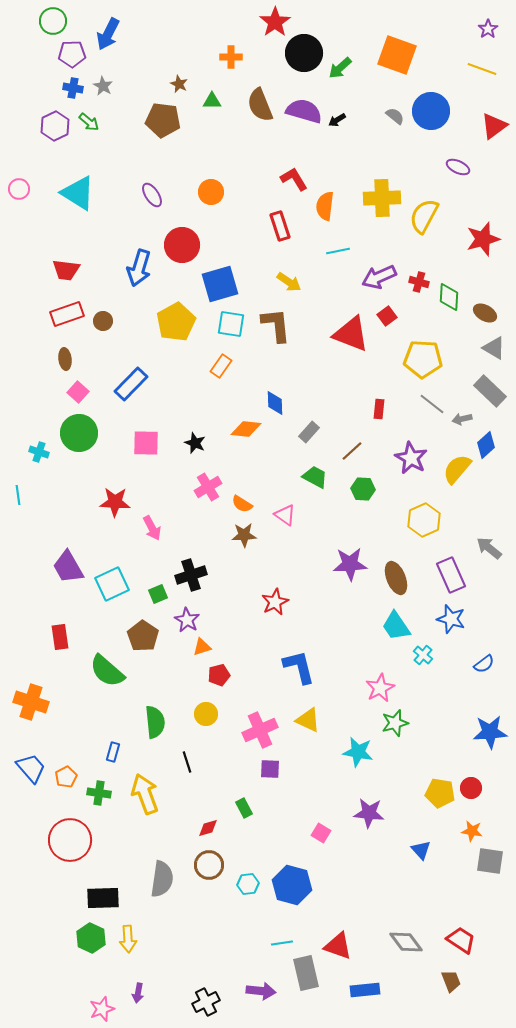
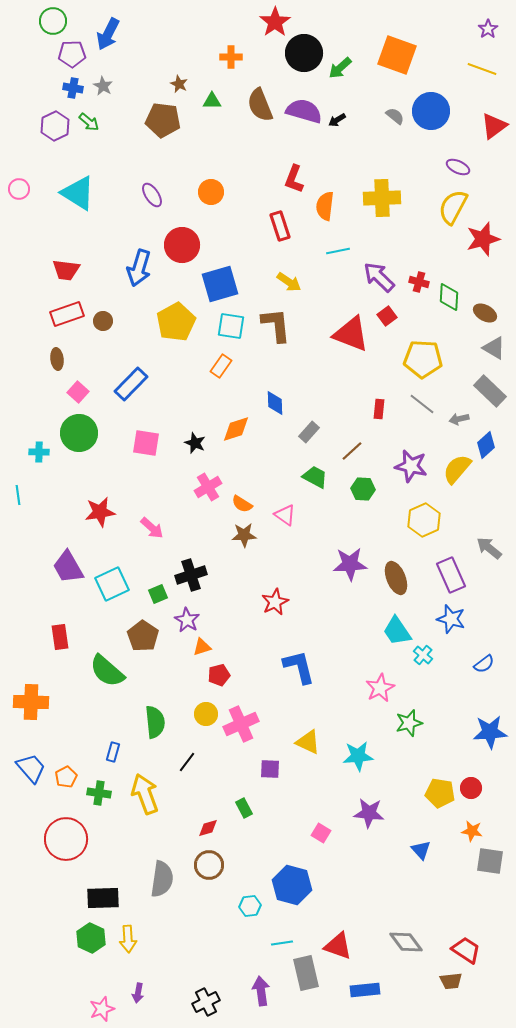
red L-shape at (294, 179): rotated 128 degrees counterclockwise
yellow semicircle at (424, 216): moved 29 px right, 9 px up
purple arrow at (379, 277): rotated 68 degrees clockwise
cyan square at (231, 324): moved 2 px down
brown ellipse at (65, 359): moved 8 px left
gray line at (432, 404): moved 10 px left
gray arrow at (462, 419): moved 3 px left
orange diamond at (246, 429): moved 10 px left; rotated 24 degrees counterclockwise
pink square at (146, 443): rotated 8 degrees clockwise
cyan cross at (39, 452): rotated 18 degrees counterclockwise
purple star at (411, 458): moved 8 px down; rotated 16 degrees counterclockwise
red star at (115, 502): moved 15 px left, 10 px down; rotated 12 degrees counterclockwise
pink arrow at (152, 528): rotated 20 degrees counterclockwise
cyan trapezoid at (396, 626): moved 1 px right, 5 px down
orange cross at (31, 702): rotated 16 degrees counterclockwise
yellow triangle at (308, 720): moved 22 px down
green star at (395, 723): moved 14 px right
pink cross at (260, 730): moved 19 px left, 6 px up
cyan star at (358, 752): moved 4 px down; rotated 16 degrees counterclockwise
black line at (187, 762): rotated 55 degrees clockwise
red circle at (70, 840): moved 4 px left, 1 px up
cyan hexagon at (248, 884): moved 2 px right, 22 px down
red trapezoid at (461, 940): moved 5 px right, 10 px down
brown trapezoid at (451, 981): rotated 105 degrees clockwise
purple arrow at (261, 991): rotated 104 degrees counterclockwise
